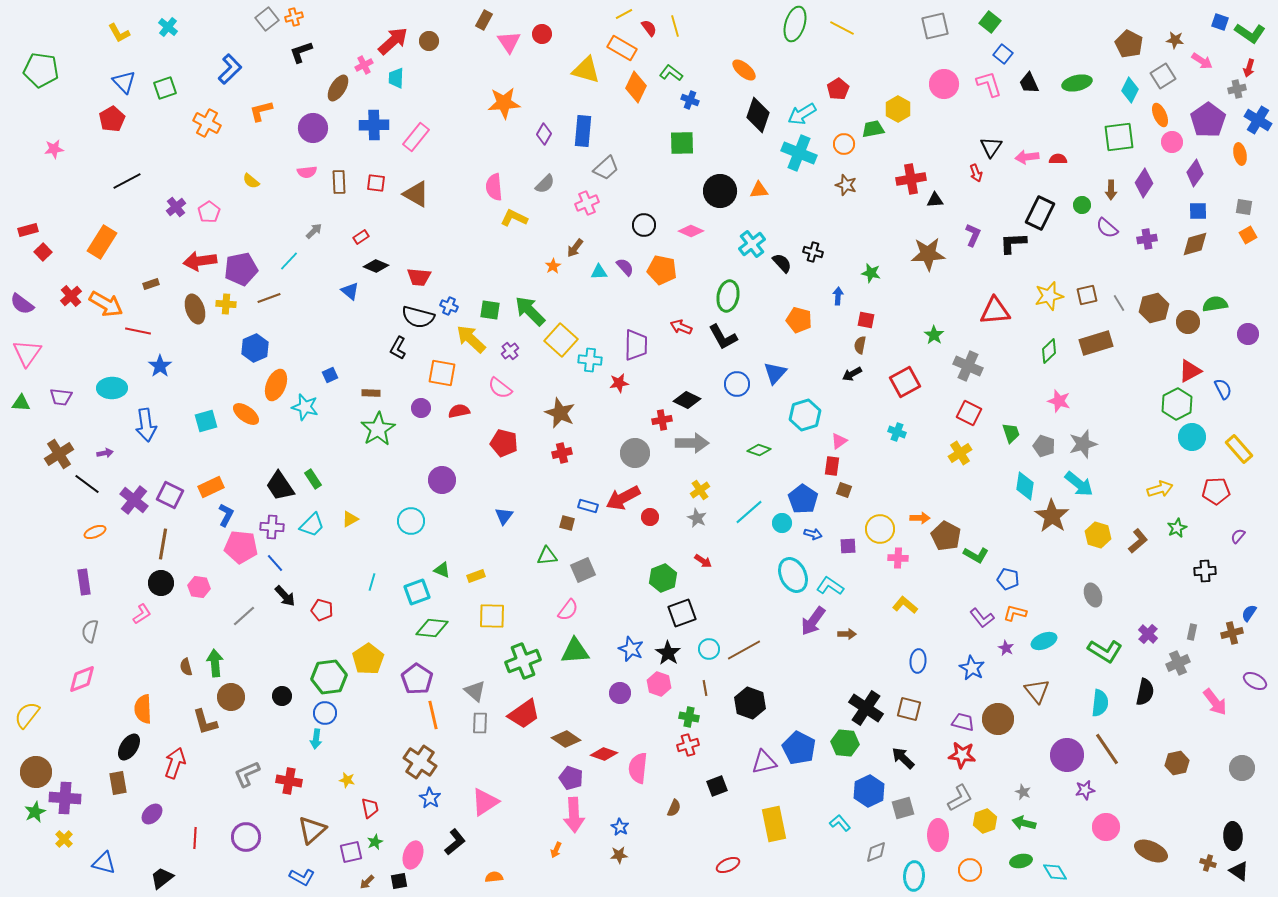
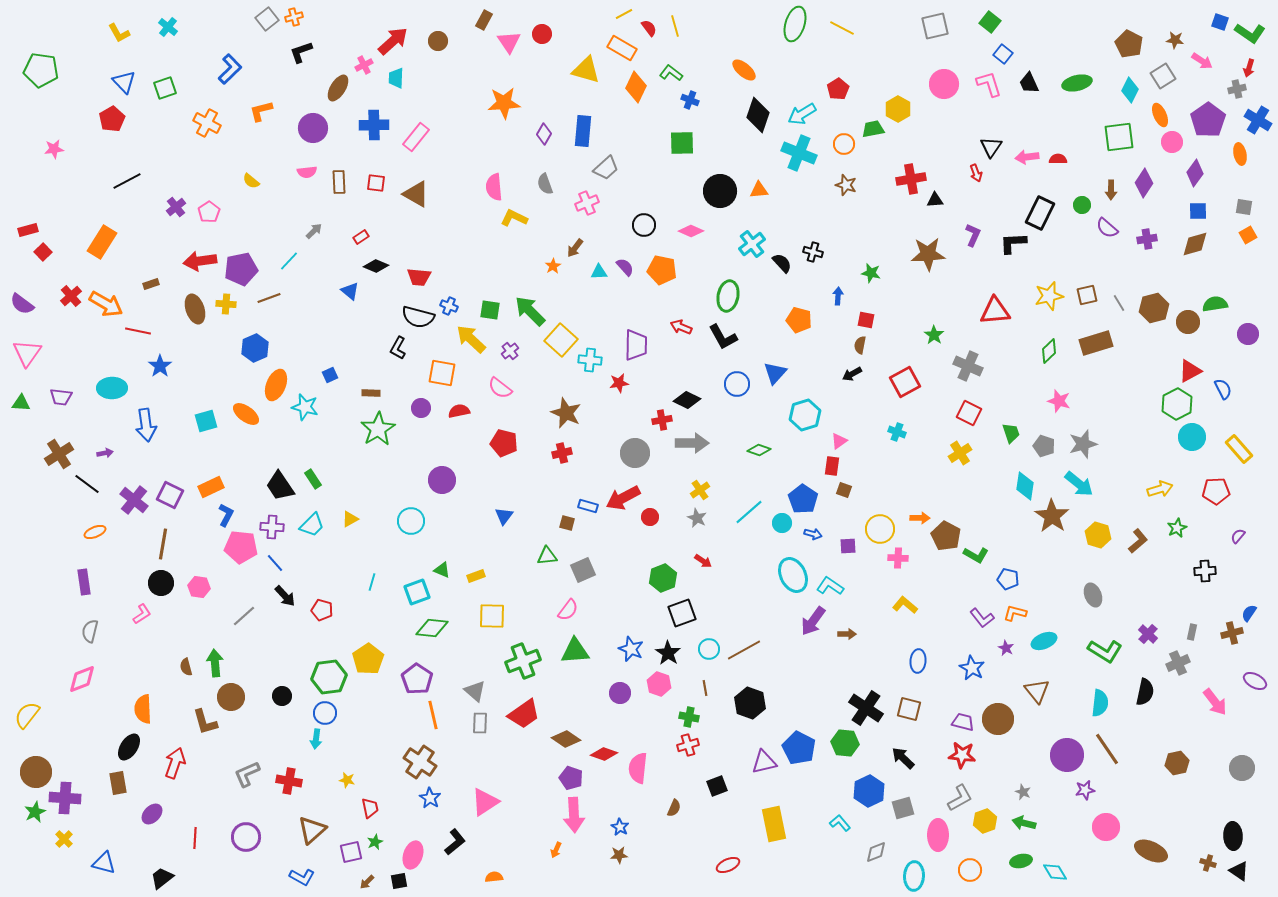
brown circle at (429, 41): moved 9 px right
gray semicircle at (545, 184): rotated 115 degrees clockwise
brown star at (560, 413): moved 6 px right
